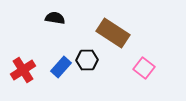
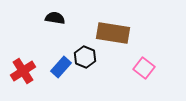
brown rectangle: rotated 24 degrees counterclockwise
black hexagon: moved 2 px left, 3 px up; rotated 25 degrees clockwise
red cross: moved 1 px down
